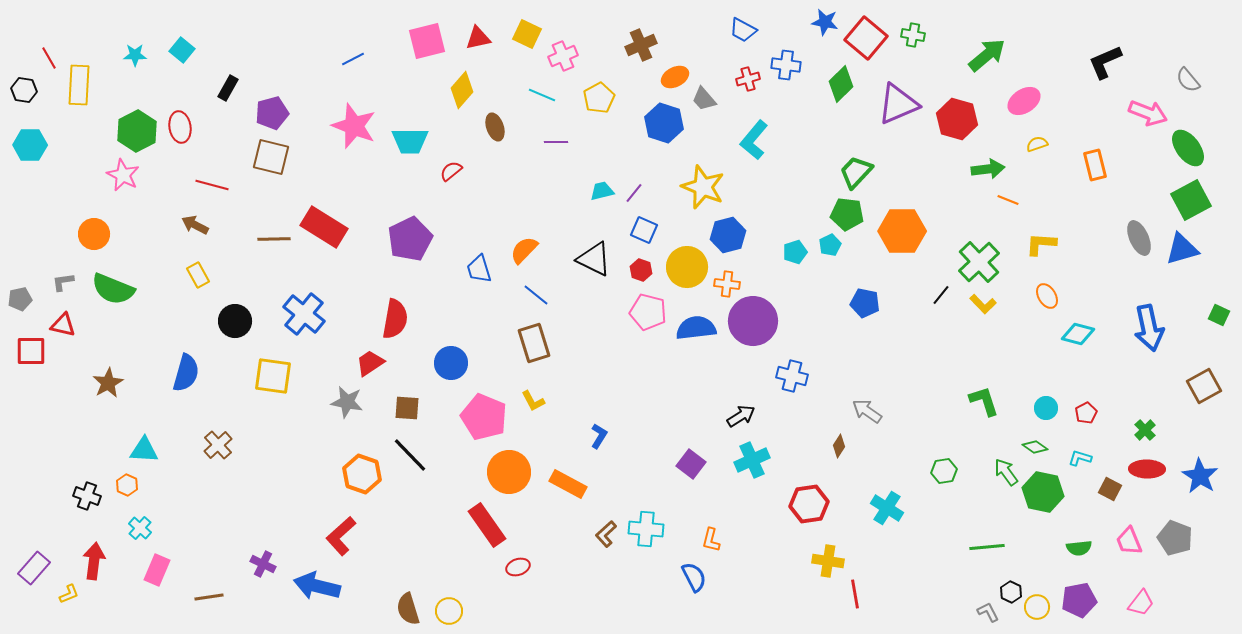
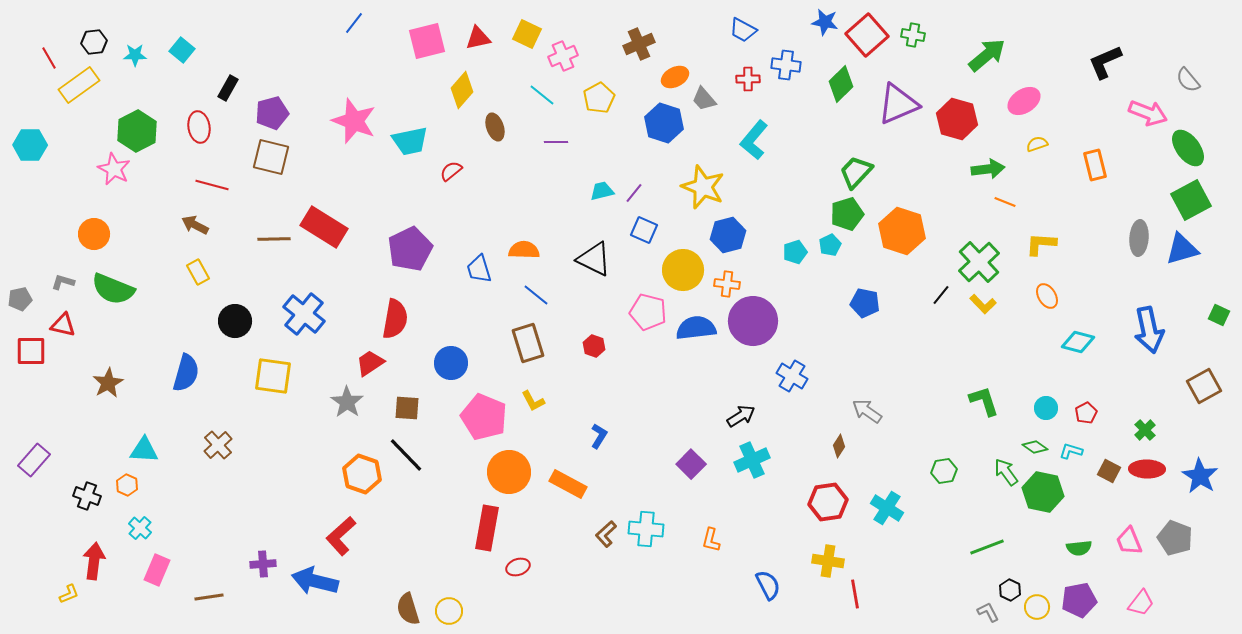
red square at (866, 38): moved 1 px right, 3 px up; rotated 9 degrees clockwise
brown cross at (641, 45): moved 2 px left, 1 px up
blue line at (353, 59): moved 1 px right, 36 px up; rotated 25 degrees counterclockwise
red cross at (748, 79): rotated 15 degrees clockwise
yellow rectangle at (79, 85): rotated 51 degrees clockwise
black hexagon at (24, 90): moved 70 px right, 48 px up; rotated 15 degrees counterclockwise
cyan line at (542, 95): rotated 16 degrees clockwise
pink star at (354, 126): moved 5 px up
red ellipse at (180, 127): moved 19 px right
cyan trapezoid at (410, 141): rotated 12 degrees counterclockwise
pink star at (123, 175): moved 9 px left, 6 px up
orange line at (1008, 200): moved 3 px left, 2 px down
green pentagon at (847, 214): rotated 24 degrees counterclockwise
orange hexagon at (902, 231): rotated 18 degrees clockwise
gray ellipse at (1139, 238): rotated 28 degrees clockwise
purple pentagon at (410, 239): moved 10 px down
orange semicircle at (524, 250): rotated 48 degrees clockwise
yellow circle at (687, 267): moved 4 px left, 3 px down
red hexagon at (641, 270): moved 47 px left, 76 px down
yellow rectangle at (198, 275): moved 3 px up
gray L-shape at (63, 282): rotated 25 degrees clockwise
blue arrow at (1149, 328): moved 2 px down
cyan diamond at (1078, 334): moved 8 px down
brown rectangle at (534, 343): moved 6 px left
blue cross at (792, 376): rotated 16 degrees clockwise
gray star at (347, 402): rotated 24 degrees clockwise
black line at (410, 455): moved 4 px left
cyan L-shape at (1080, 458): moved 9 px left, 7 px up
purple square at (691, 464): rotated 8 degrees clockwise
brown square at (1110, 489): moved 1 px left, 18 px up
red hexagon at (809, 504): moved 19 px right, 2 px up
red rectangle at (487, 525): moved 3 px down; rotated 45 degrees clockwise
green line at (987, 547): rotated 16 degrees counterclockwise
purple cross at (263, 564): rotated 30 degrees counterclockwise
purple rectangle at (34, 568): moved 108 px up
blue semicircle at (694, 577): moved 74 px right, 8 px down
blue arrow at (317, 586): moved 2 px left, 5 px up
black hexagon at (1011, 592): moved 1 px left, 2 px up
